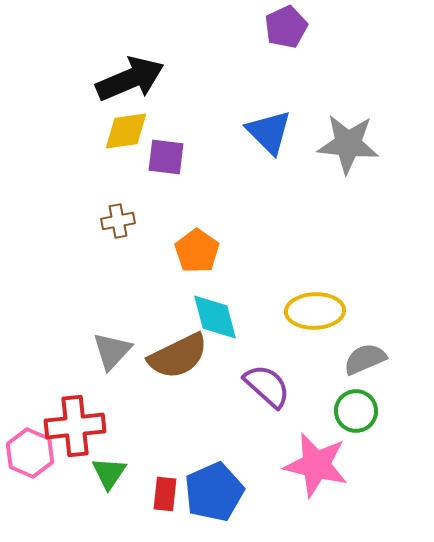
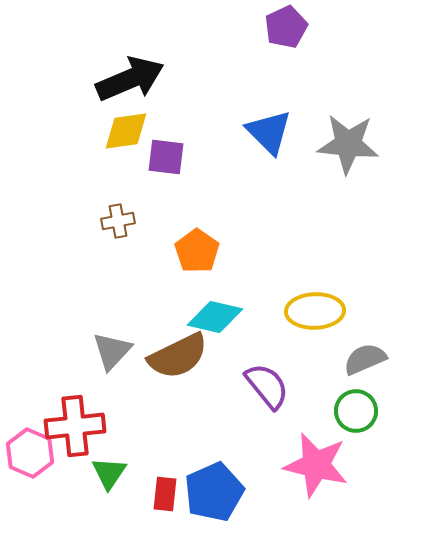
cyan diamond: rotated 62 degrees counterclockwise
purple semicircle: rotated 9 degrees clockwise
